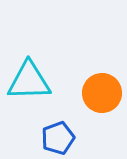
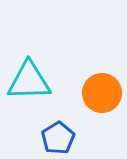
blue pentagon: rotated 12 degrees counterclockwise
